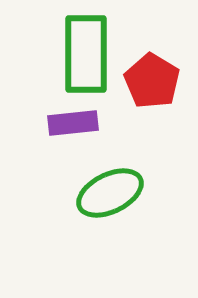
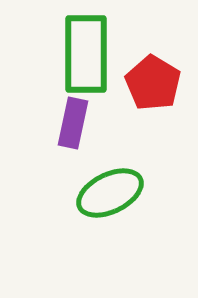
red pentagon: moved 1 px right, 2 px down
purple rectangle: rotated 72 degrees counterclockwise
